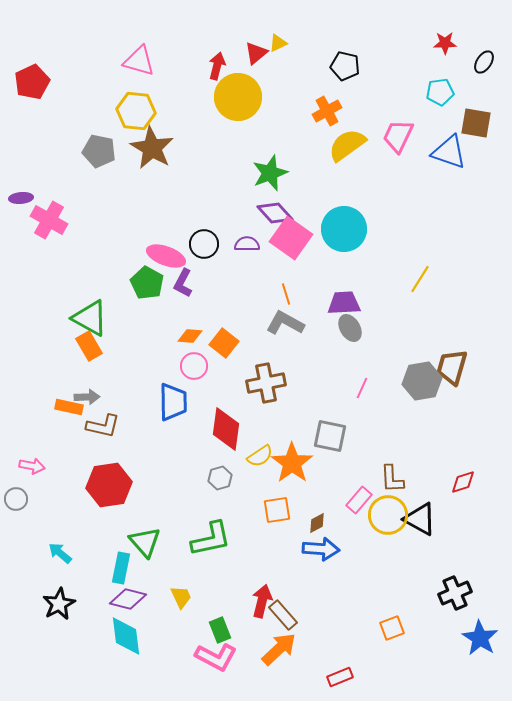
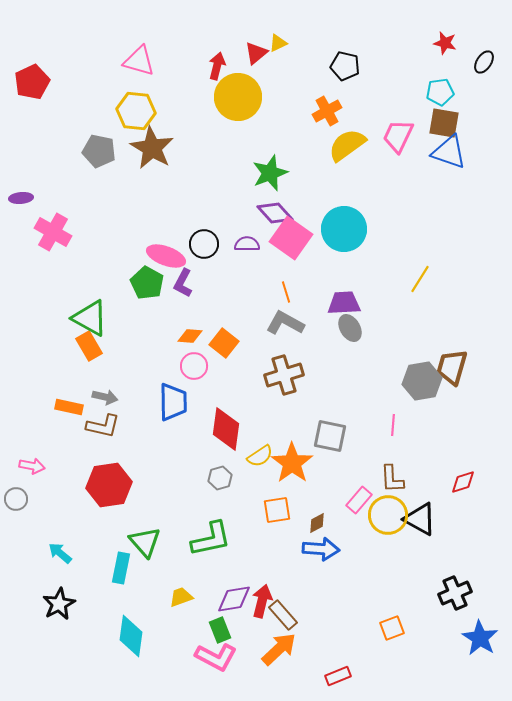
red star at (445, 43): rotated 15 degrees clockwise
brown square at (476, 123): moved 32 px left
pink cross at (49, 220): moved 4 px right, 12 px down
orange line at (286, 294): moved 2 px up
brown cross at (266, 383): moved 18 px right, 8 px up; rotated 6 degrees counterclockwise
pink line at (362, 388): moved 31 px right, 37 px down; rotated 20 degrees counterclockwise
gray arrow at (87, 397): moved 18 px right; rotated 15 degrees clockwise
yellow trapezoid at (181, 597): rotated 85 degrees counterclockwise
purple diamond at (128, 599): moved 106 px right; rotated 24 degrees counterclockwise
cyan diamond at (126, 636): moved 5 px right; rotated 15 degrees clockwise
red rectangle at (340, 677): moved 2 px left, 1 px up
